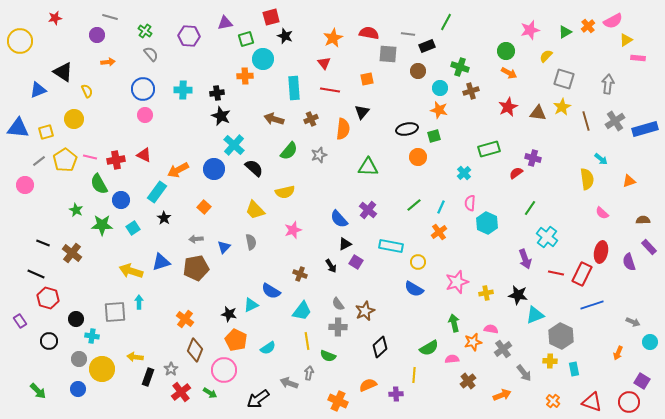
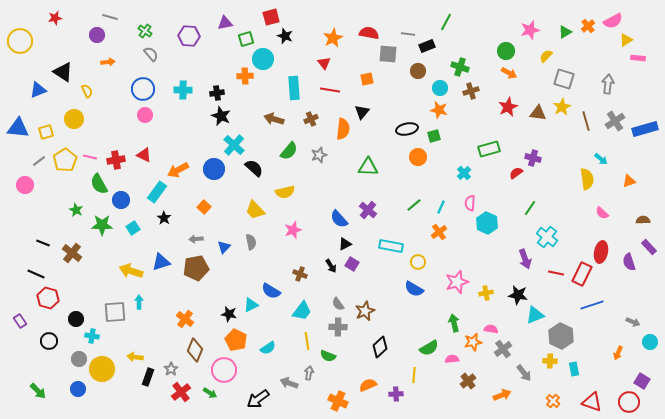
purple square at (356, 262): moved 4 px left, 2 px down
